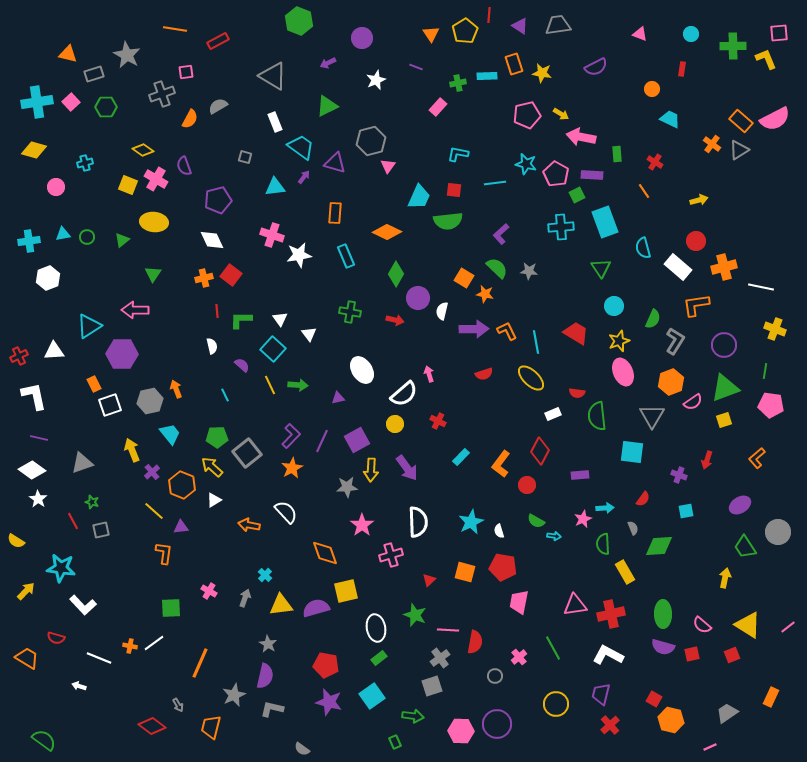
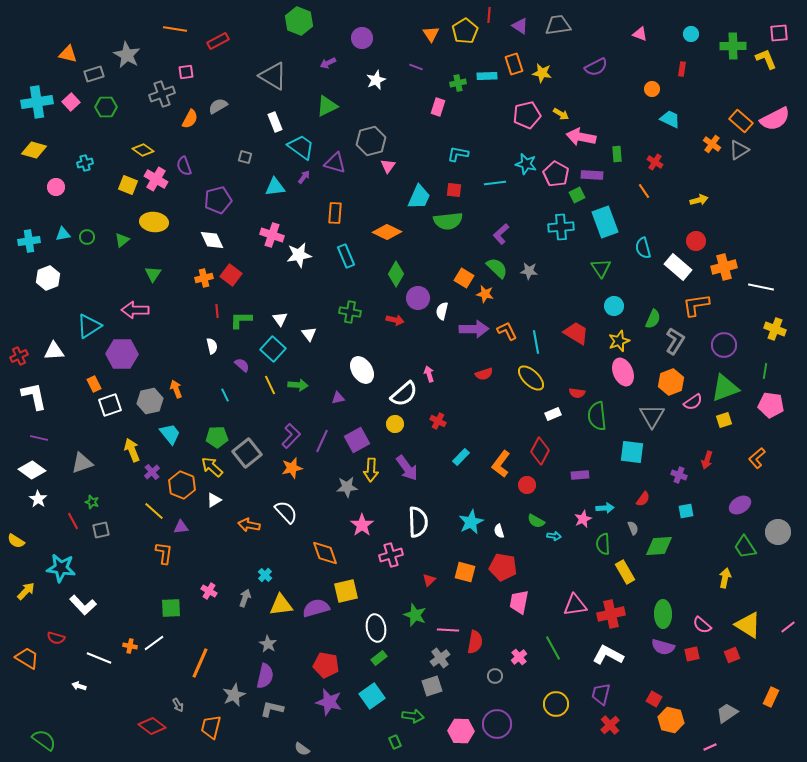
pink rectangle at (438, 107): rotated 24 degrees counterclockwise
orange star at (292, 468): rotated 15 degrees clockwise
